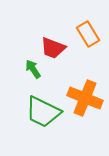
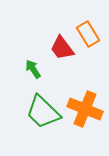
red trapezoid: moved 9 px right; rotated 32 degrees clockwise
orange cross: moved 11 px down
green trapezoid: rotated 18 degrees clockwise
